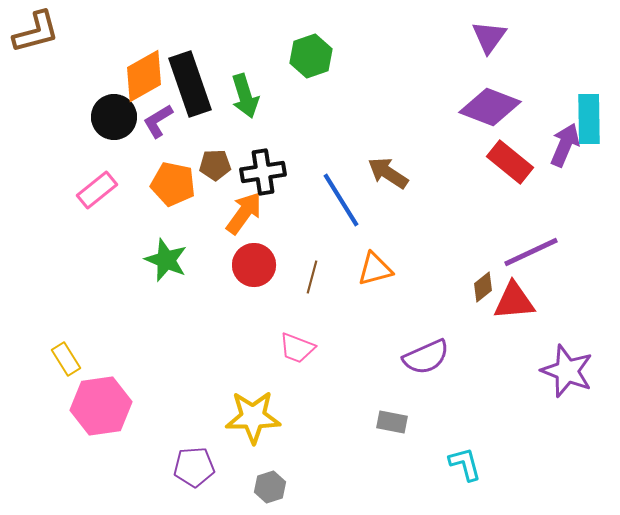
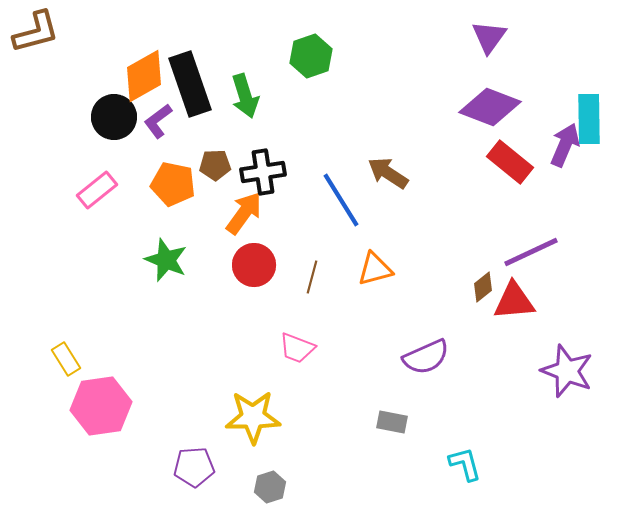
purple L-shape: rotated 6 degrees counterclockwise
